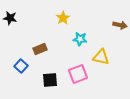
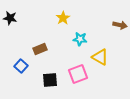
yellow triangle: moved 1 px left; rotated 18 degrees clockwise
